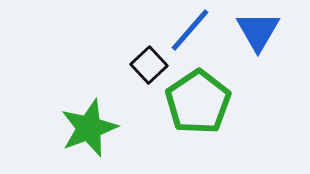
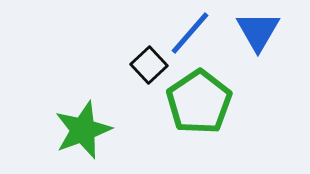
blue line: moved 3 px down
green pentagon: moved 1 px right
green star: moved 6 px left, 2 px down
